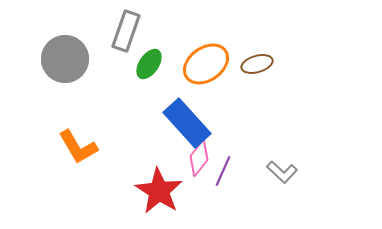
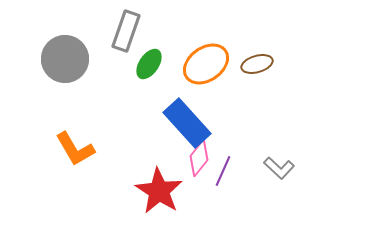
orange L-shape: moved 3 px left, 2 px down
gray L-shape: moved 3 px left, 4 px up
